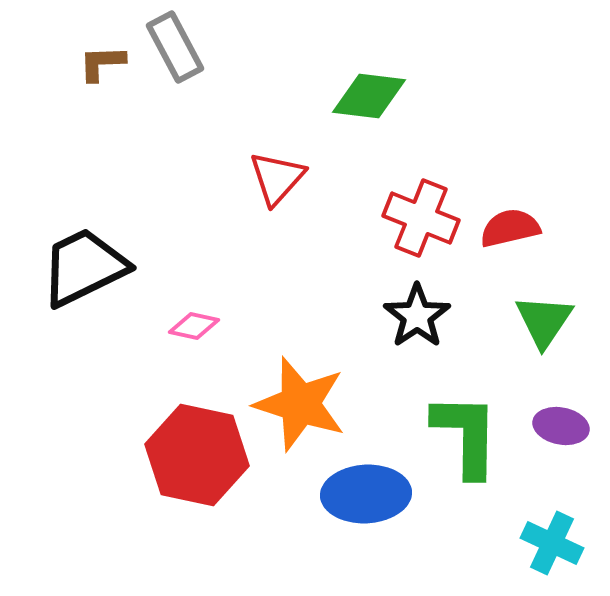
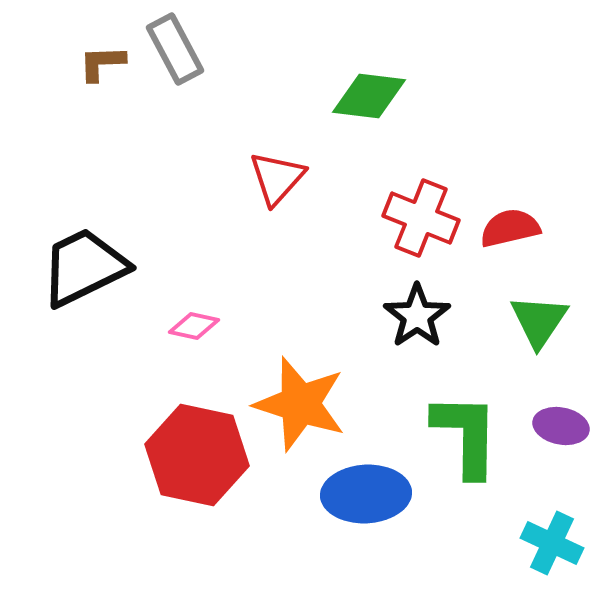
gray rectangle: moved 2 px down
green triangle: moved 5 px left
